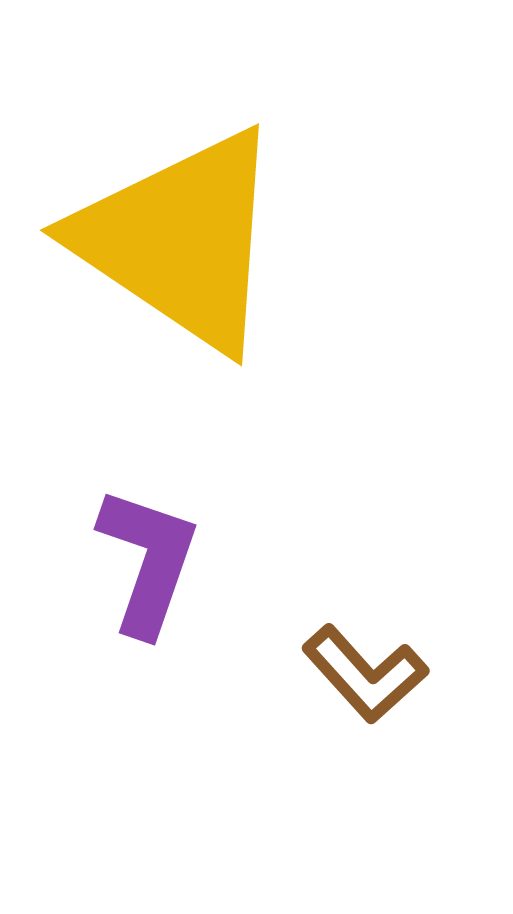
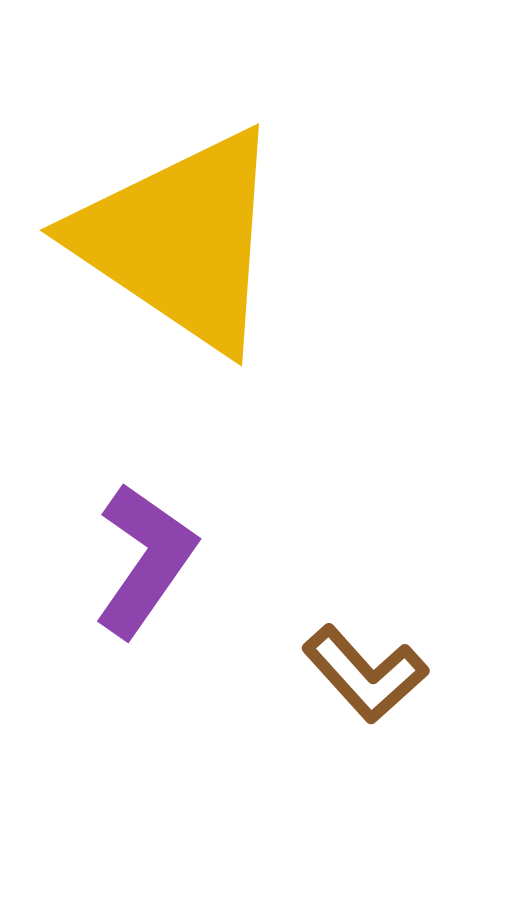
purple L-shape: moved 3 px left, 1 px up; rotated 16 degrees clockwise
